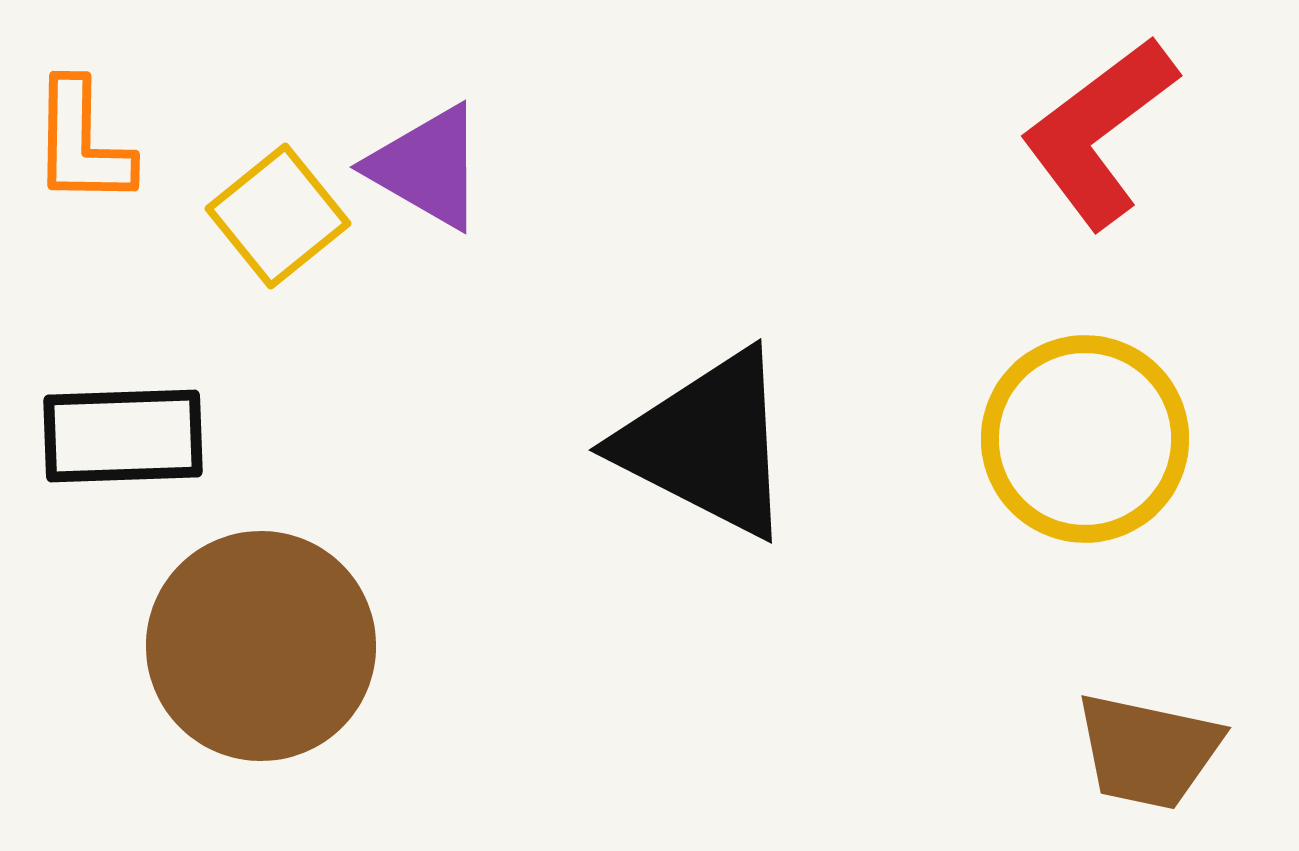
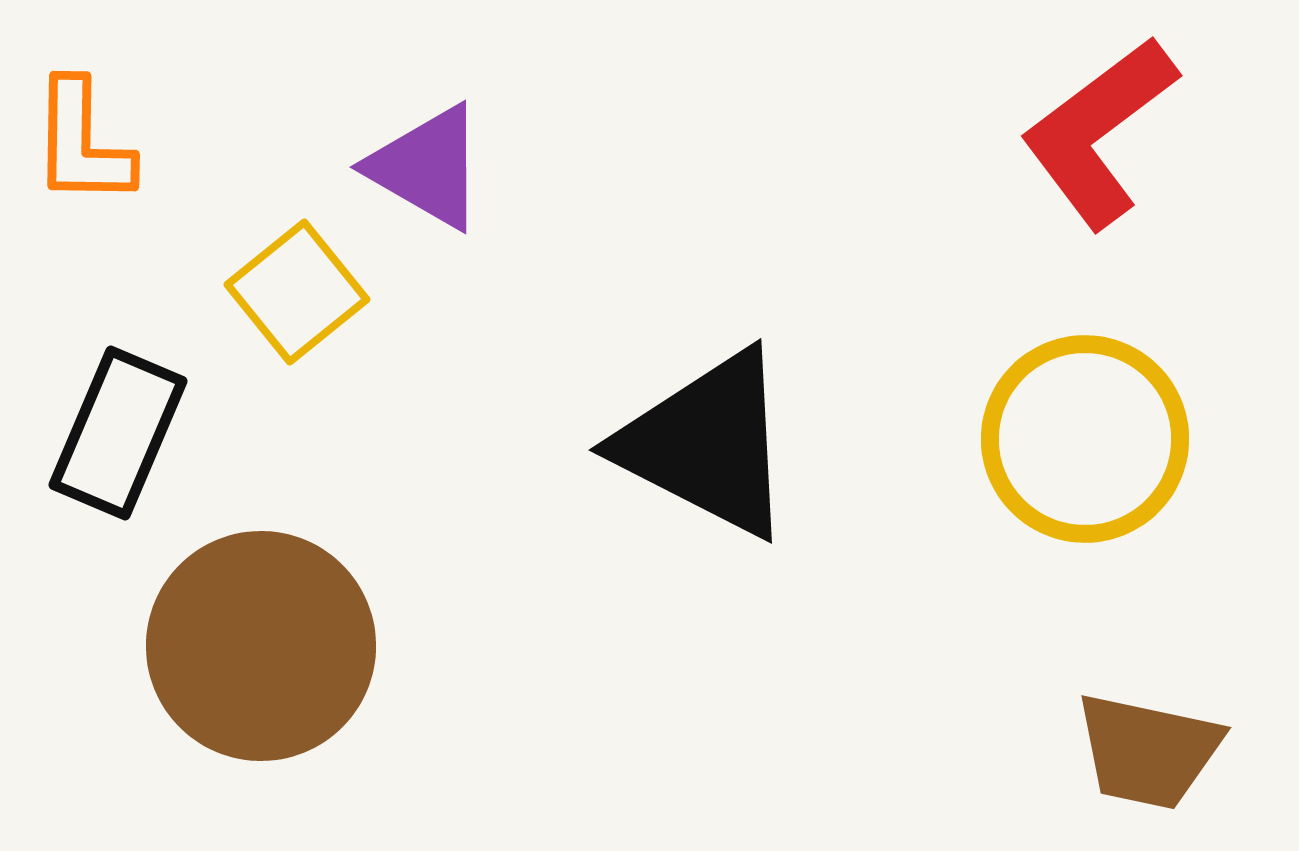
yellow square: moved 19 px right, 76 px down
black rectangle: moved 5 px left, 3 px up; rotated 65 degrees counterclockwise
